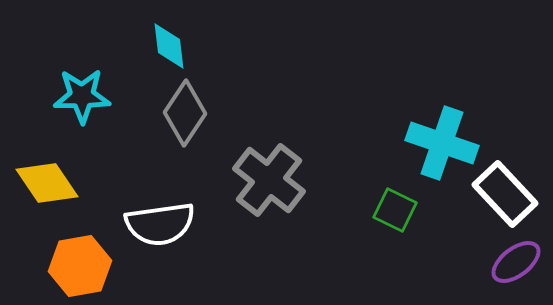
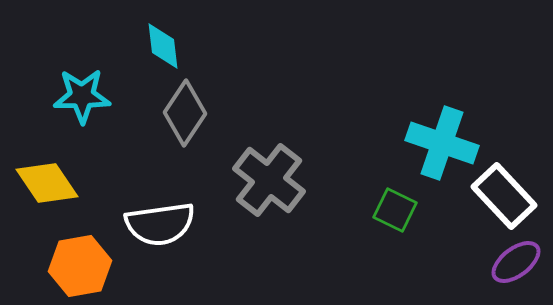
cyan diamond: moved 6 px left
white rectangle: moved 1 px left, 2 px down
